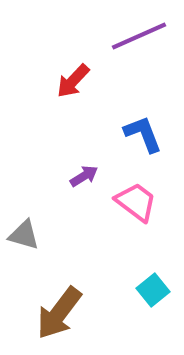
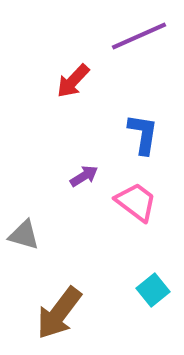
blue L-shape: rotated 30 degrees clockwise
